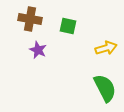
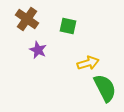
brown cross: moved 3 px left; rotated 25 degrees clockwise
yellow arrow: moved 18 px left, 15 px down
